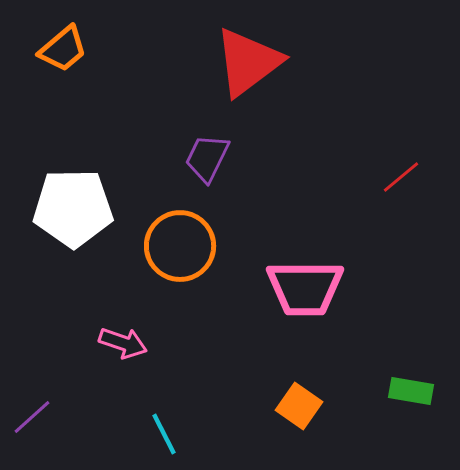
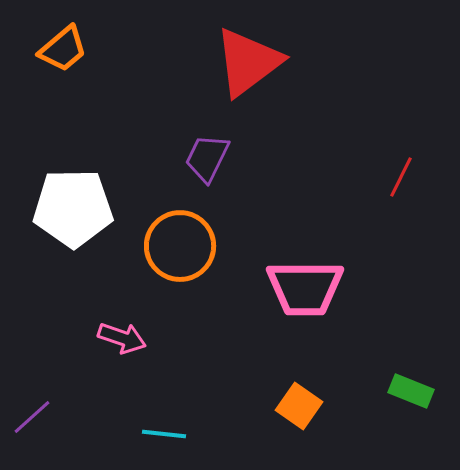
red line: rotated 24 degrees counterclockwise
pink arrow: moved 1 px left, 5 px up
green rectangle: rotated 12 degrees clockwise
cyan line: rotated 57 degrees counterclockwise
